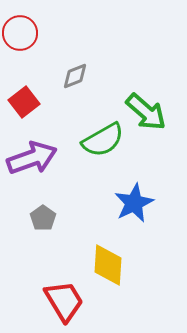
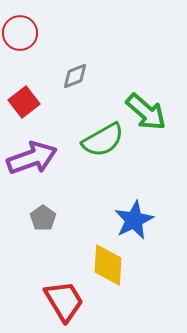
blue star: moved 17 px down
